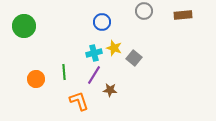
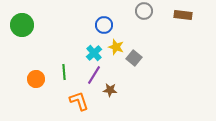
brown rectangle: rotated 12 degrees clockwise
blue circle: moved 2 px right, 3 px down
green circle: moved 2 px left, 1 px up
yellow star: moved 2 px right, 1 px up
cyan cross: rotated 28 degrees counterclockwise
